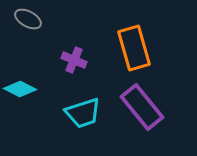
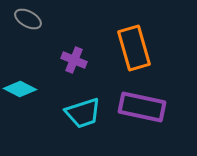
purple rectangle: rotated 39 degrees counterclockwise
